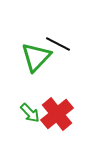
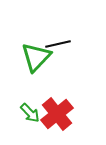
black line: rotated 40 degrees counterclockwise
